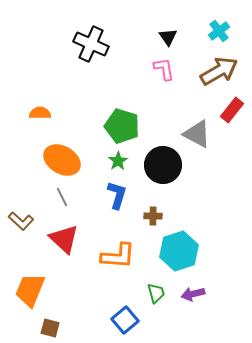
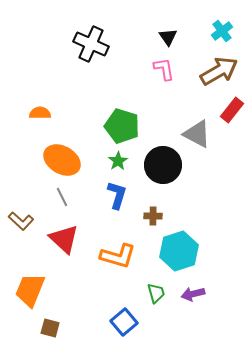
cyan cross: moved 3 px right
orange L-shape: rotated 12 degrees clockwise
blue square: moved 1 px left, 2 px down
